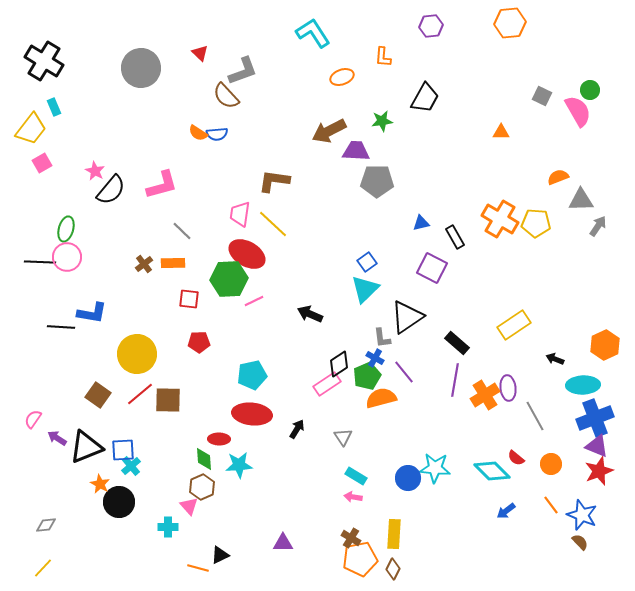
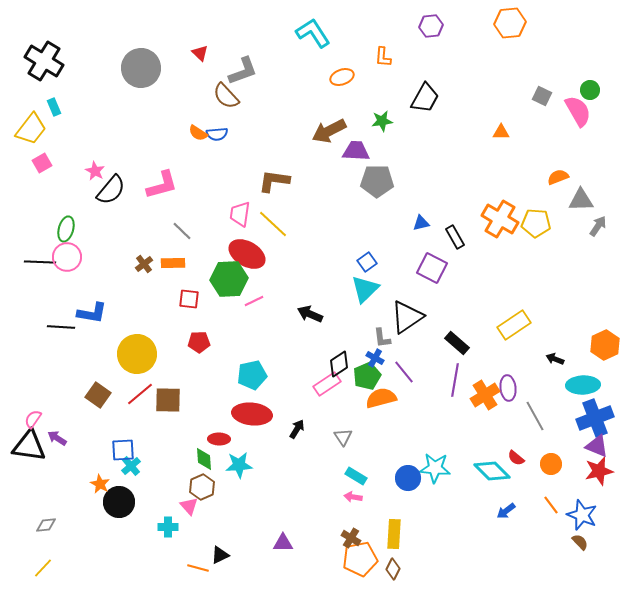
black triangle at (86, 447): moved 57 px left, 1 px up; rotated 30 degrees clockwise
red star at (599, 471): rotated 8 degrees clockwise
